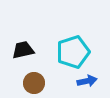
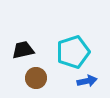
brown circle: moved 2 px right, 5 px up
